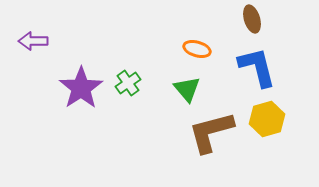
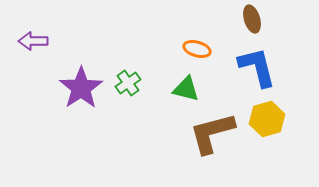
green triangle: moved 1 px left; rotated 36 degrees counterclockwise
brown L-shape: moved 1 px right, 1 px down
